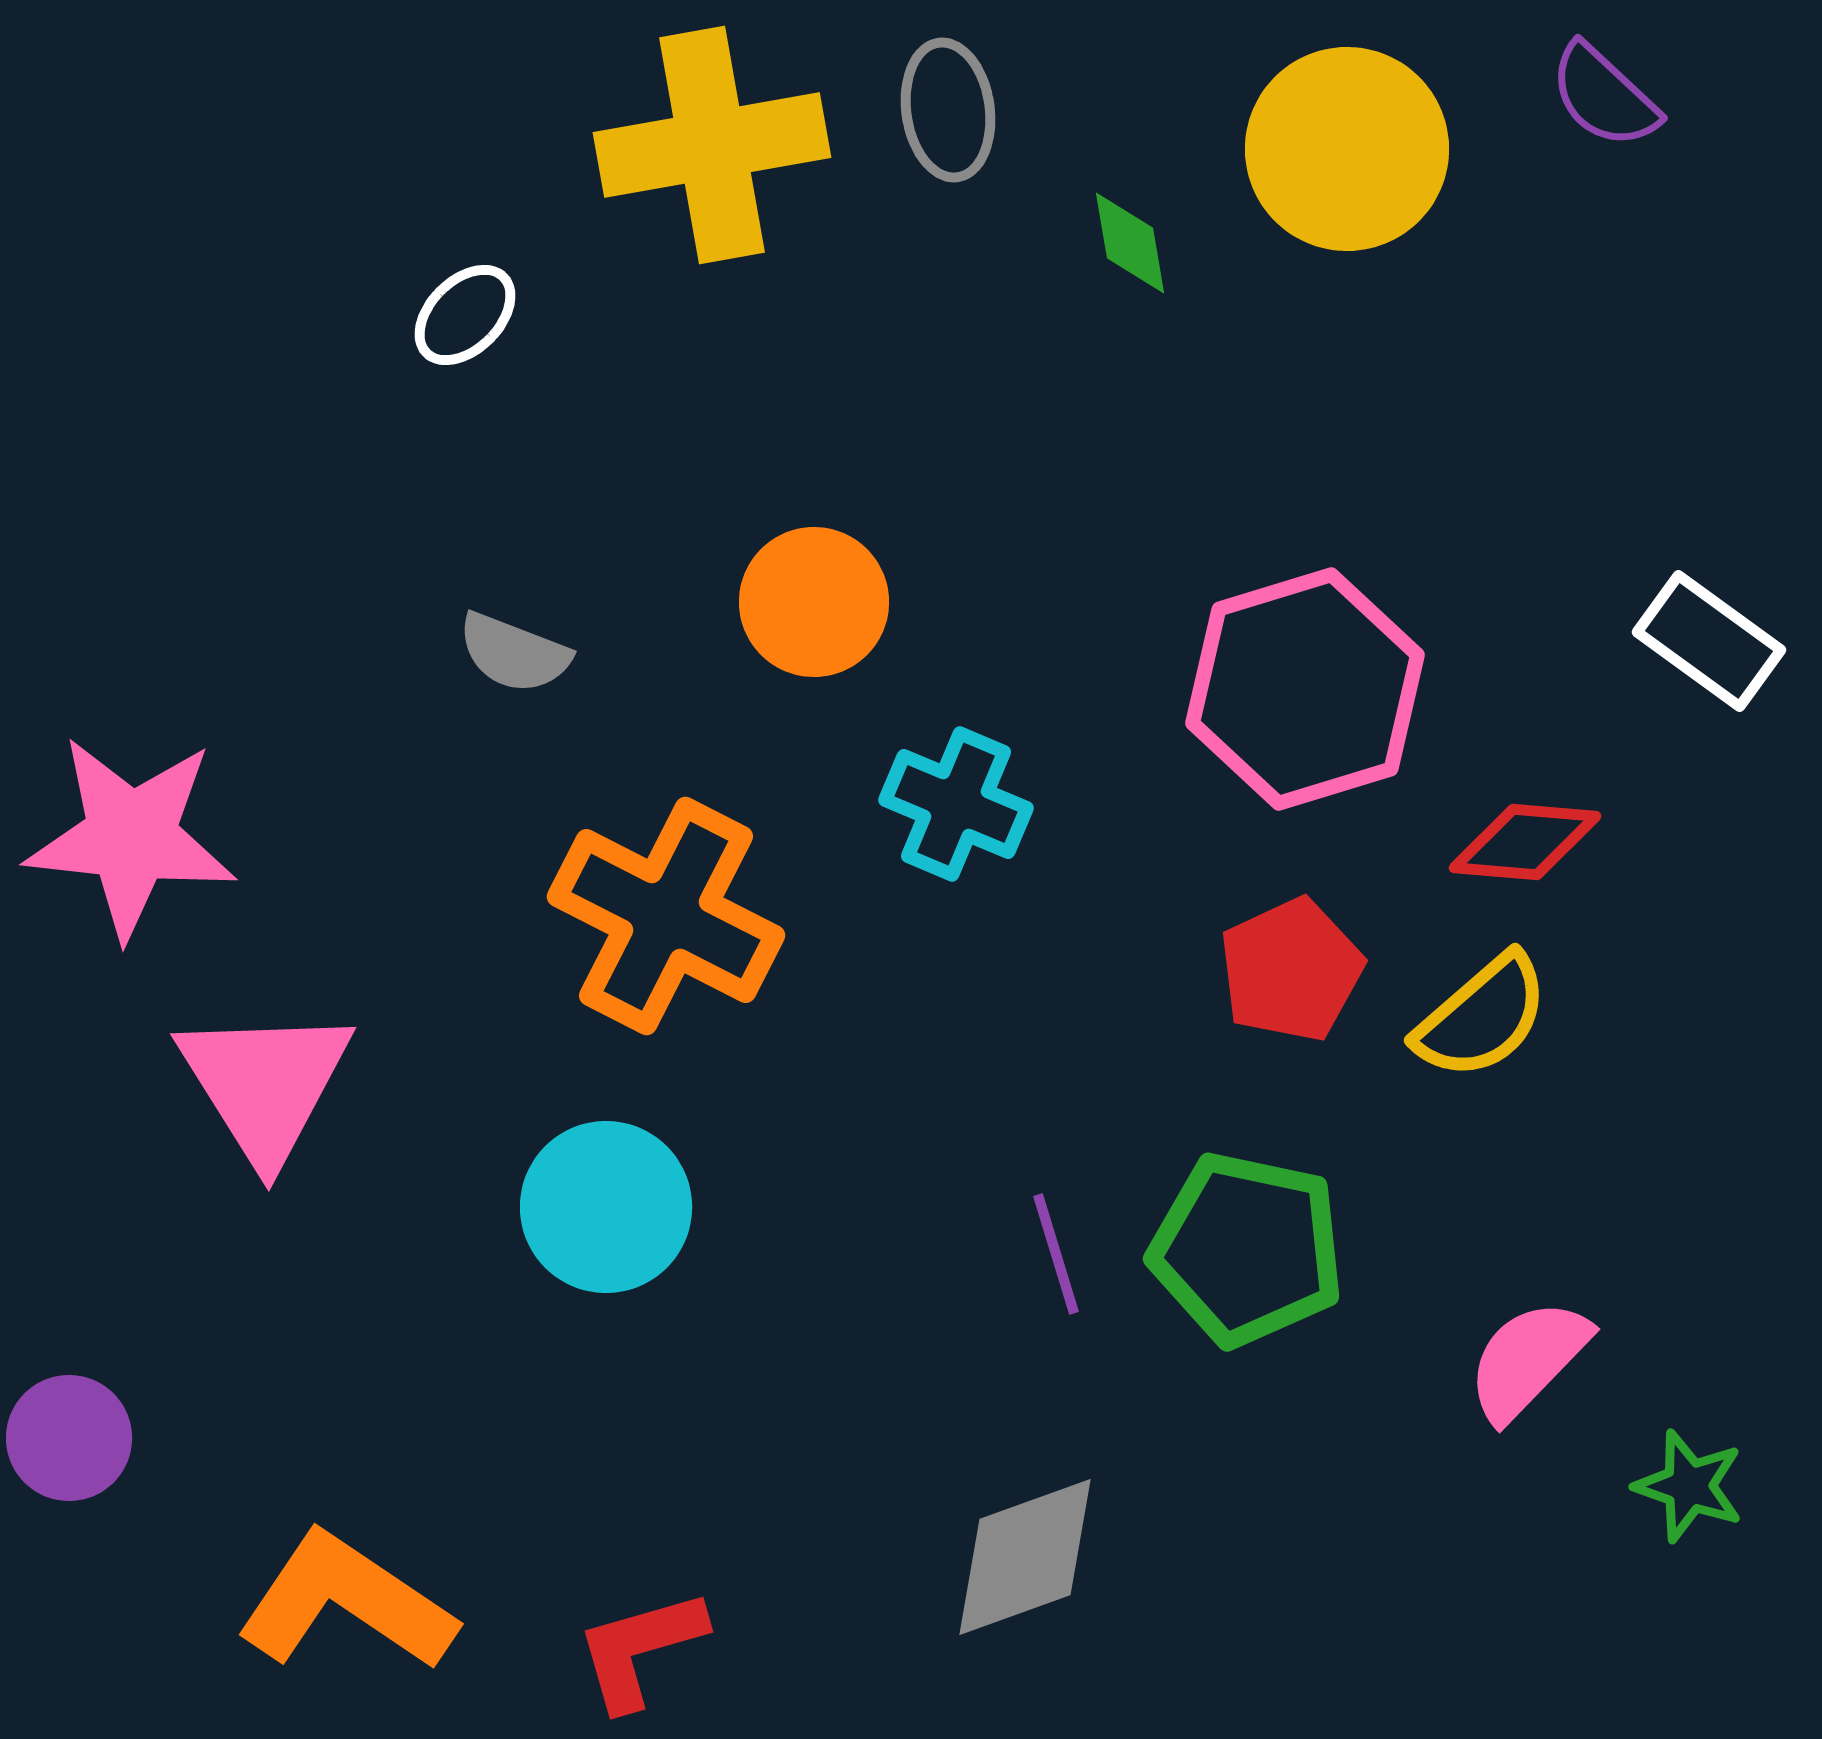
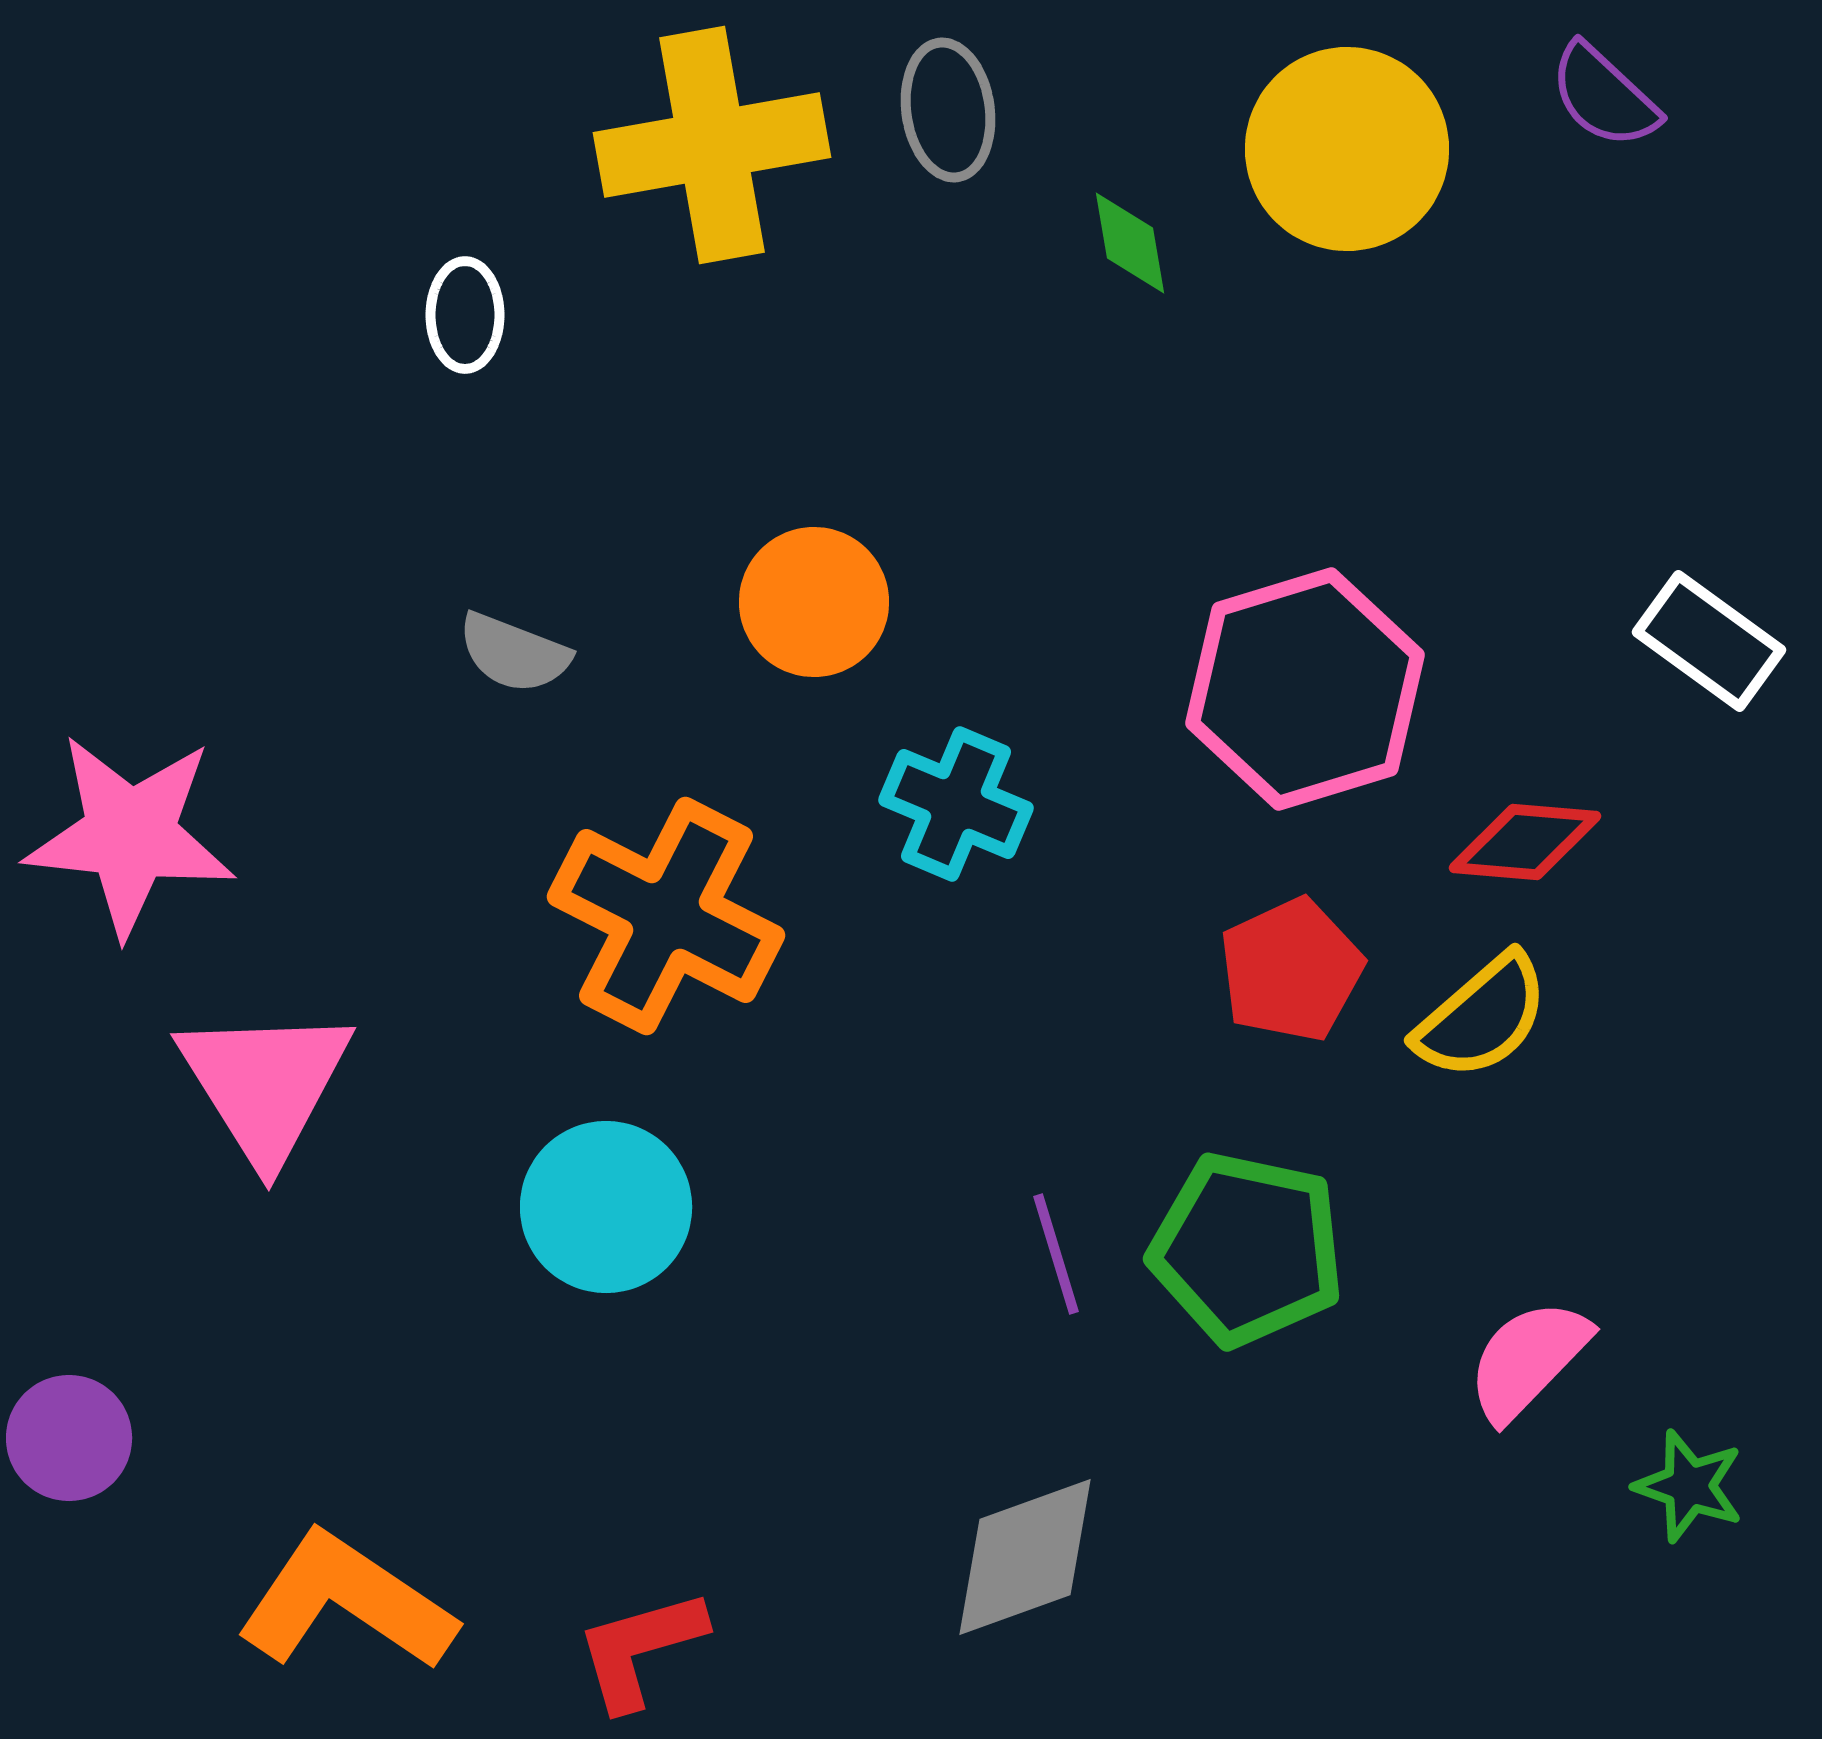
white ellipse: rotated 45 degrees counterclockwise
pink star: moved 1 px left, 2 px up
